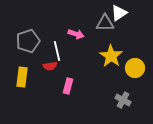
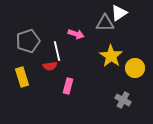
yellow rectangle: rotated 24 degrees counterclockwise
